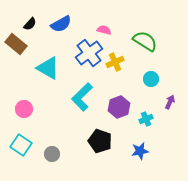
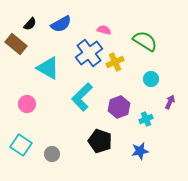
pink circle: moved 3 px right, 5 px up
